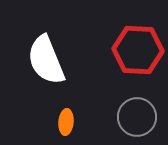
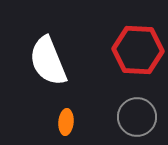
white semicircle: moved 2 px right, 1 px down
